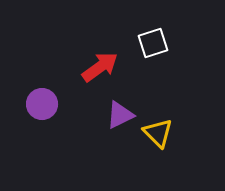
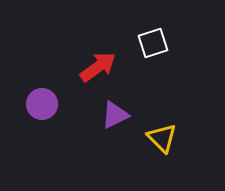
red arrow: moved 2 px left
purple triangle: moved 5 px left
yellow triangle: moved 4 px right, 5 px down
